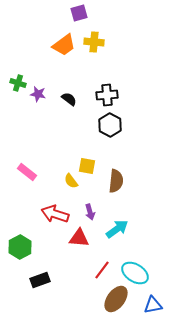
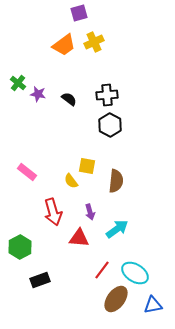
yellow cross: rotated 30 degrees counterclockwise
green cross: rotated 21 degrees clockwise
red arrow: moved 2 px left, 2 px up; rotated 124 degrees counterclockwise
